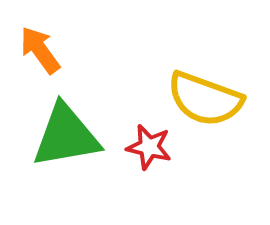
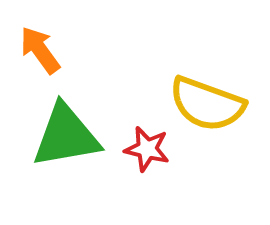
yellow semicircle: moved 2 px right, 5 px down
red star: moved 2 px left, 2 px down
